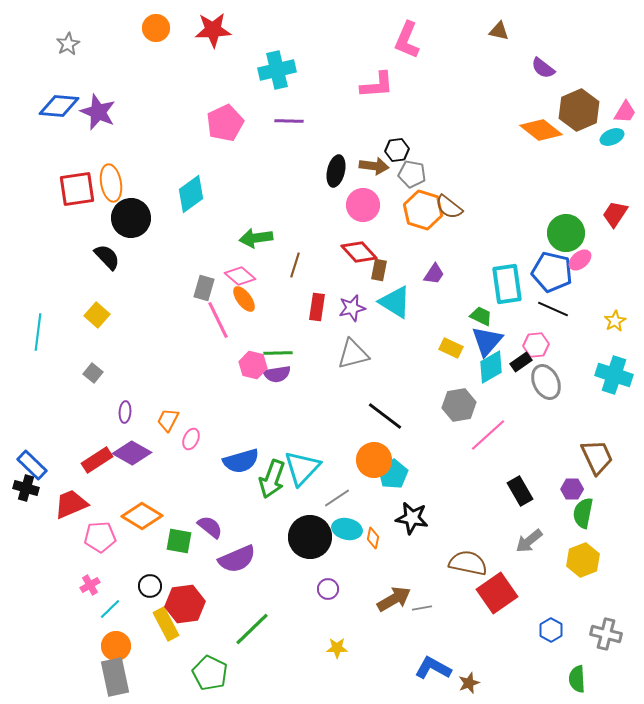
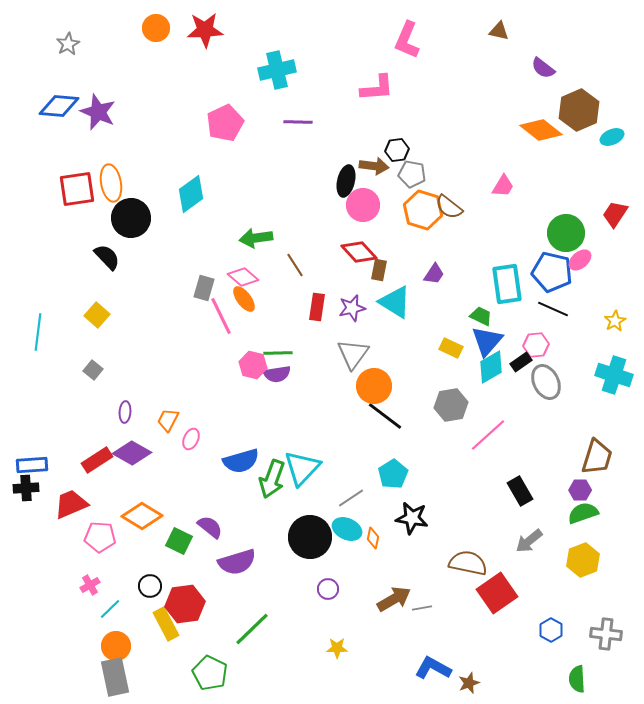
red star at (213, 30): moved 8 px left
pink L-shape at (377, 85): moved 3 px down
pink trapezoid at (625, 112): moved 122 px left, 74 px down
purple line at (289, 121): moved 9 px right, 1 px down
black ellipse at (336, 171): moved 10 px right, 10 px down
brown line at (295, 265): rotated 50 degrees counterclockwise
pink diamond at (240, 276): moved 3 px right, 1 px down
pink line at (218, 320): moved 3 px right, 4 px up
gray triangle at (353, 354): rotated 40 degrees counterclockwise
gray square at (93, 373): moved 3 px up
gray hexagon at (459, 405): moved 8 px left
brown trapezoid at (597, 457): rotated 42 degrees clockwise
orange circle at (374, 460): moved 74 px up
blue rectangle at (32, 465): rotated 48 degrees counterclockwise
black cross at (26, 488): rotated 20 degrees counterclockwise
purple hexagon at (572, 489): moved 8 px right, 1 px down
gray line at (337, 498): moved 14 px right
green semicircle at (583, 513): rotated 60 degrees clockwise
cyan ellipse at (347, 529): rotated 12 degrees clockwise
pink pentagon at (100, 537): rotated 8 degrees clockwise
green square at (179, 541): rotated 16 degrees clockwise
purple semicircle at (237, 559): moved 3 px down; rotated 6 degrees clockwise
gray cross at (606, 634): rotated 8 degrees counterclockwise
